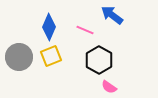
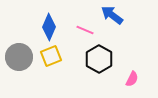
black hexagon: moved 1 px up
pink semicircle: moved 23 px right, 8 px up; rotated 98 degrees counterclockwise
